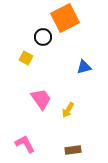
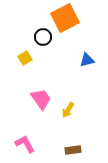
yellow square: moved 1 px left; rotated 32 degrees clockwise
blue triangle: moved 3 px right, 7 px up
